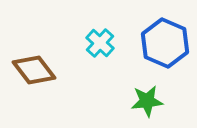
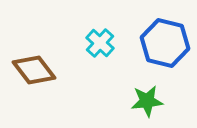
blue hexagon: rotated 9 degrees counterclockwise
